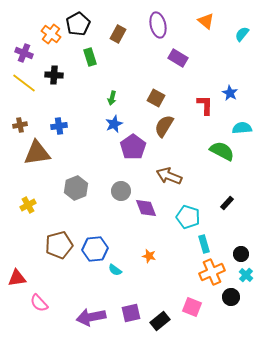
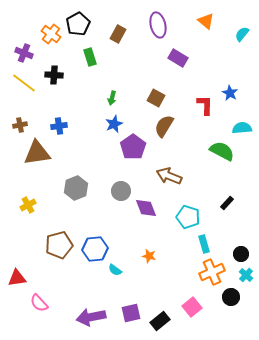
pink square at (192, 307): rotated 30 degrees clockwise
